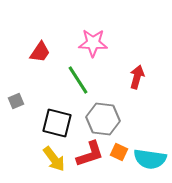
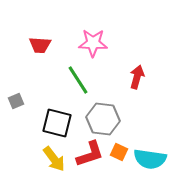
red trapezoid: moved 7 px up; rotated 60 degrees clockwise
